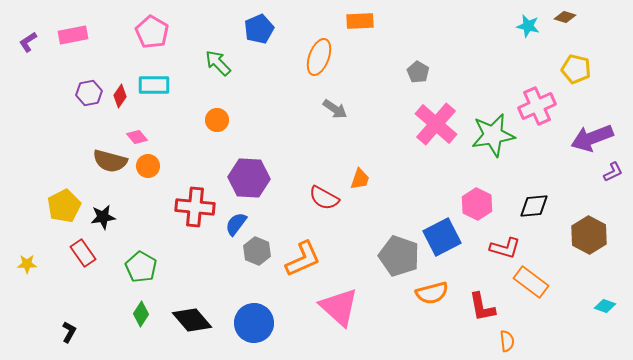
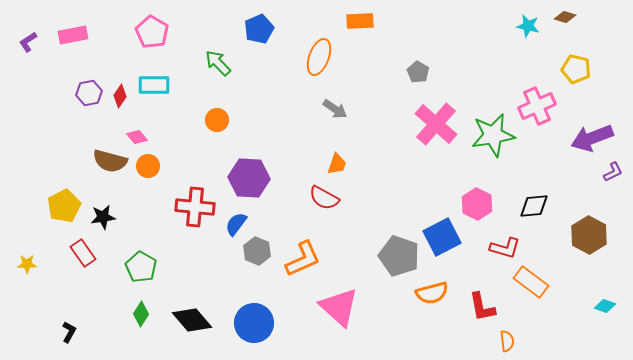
orange trapezoid at (360, 179): moved 23 px left, 15 px up
